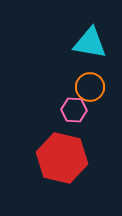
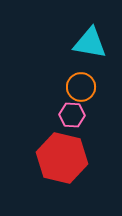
orange circle: moved 9 px left
pink hexagon: moved 2 px left, 5 px down
